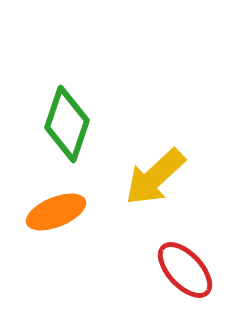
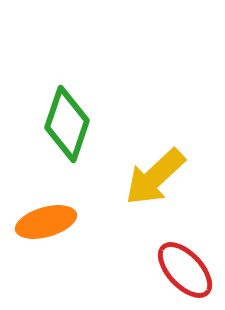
orange ellipse: moved 10 px left, 10 px down; rotated 6 degrees clockwise
